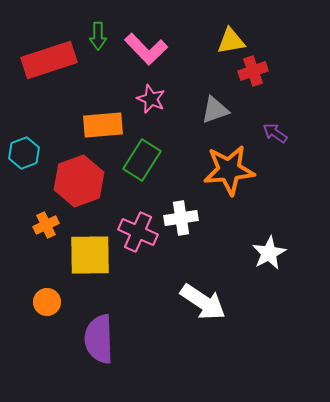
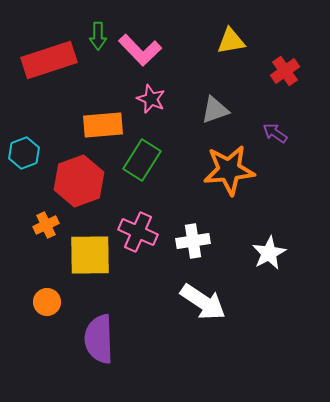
pink L-shape: moved 6 px left, 1 px down
red cross: moved 32 px right; rotated 16 degrees counterclockwise
white cross: moved 12 px right, 23 px down
